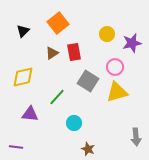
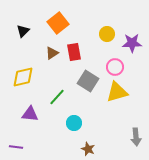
purple star: rotated 12 degrees clockwise
